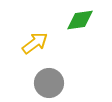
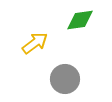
gray circle: moved 16 px right, 4 px up
